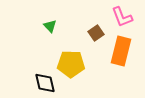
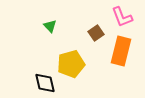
yellow pentagon: rotated 16 degrees counterclockwise
